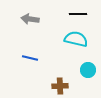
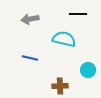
gray arrow: rotated 18 degrees counterclockwise
cyan semicircle: moved 12 px left
